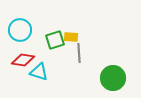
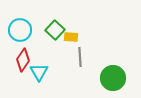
green square: moved 10 px up; rotated 30 degrees counterclockwise
gray line: moved 1 px right, 4 px down
red diamond: rotated 65 degrees counterclockwise
cyan triangle: rotated 42 degrees clockwise
